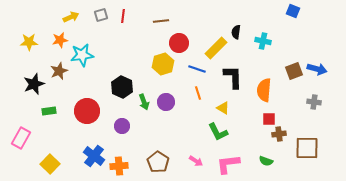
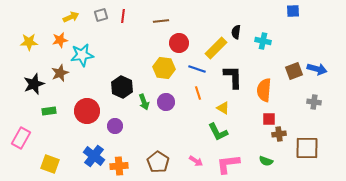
blue square at (293, 11): rotated 24 degrees counterclockwise
yellow hexagon at (163, 64): moved 1 px right, 4 px down; rotated 25 degrees clockwise
brown star at (59, 71): moved 1 px right, 2 px down
purple circle at (122, 126): moved 7 px left
yellow square at (50, 164): rotated 24 degrees counterclockwise
